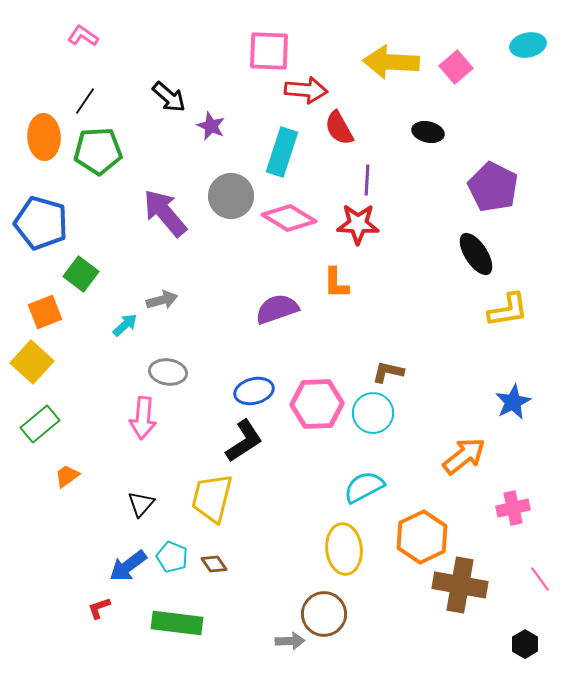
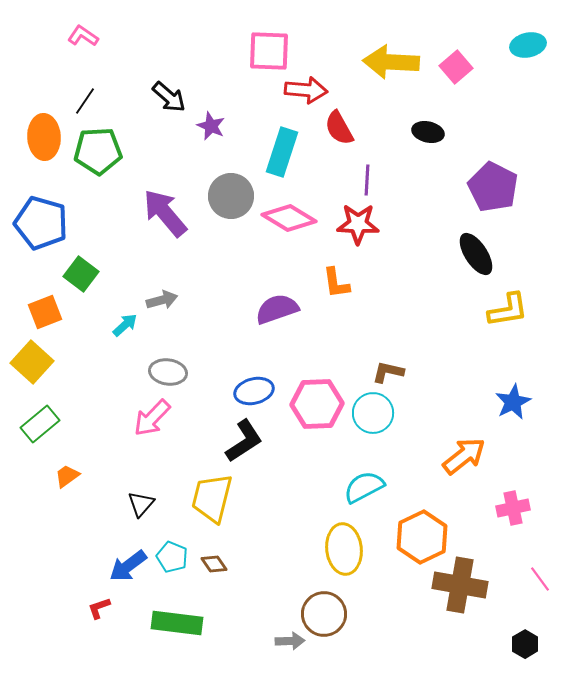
orange L-shape at (336, 283): rotated 8 degrees counterclockwise
pink arrow at (143, 418): moved 9 px right; rotated 39 degrees clockwise
